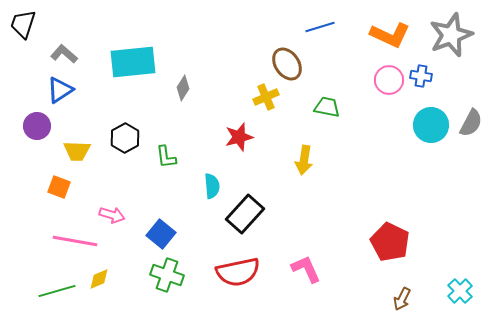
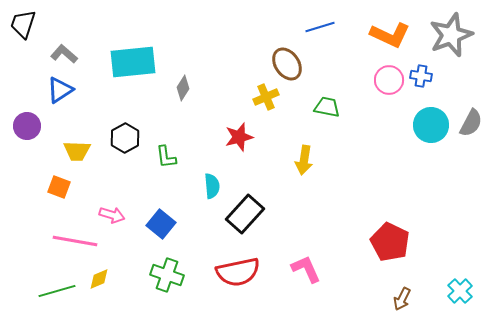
purple circle: moved 10 px left
blue square: moved 10 px up
